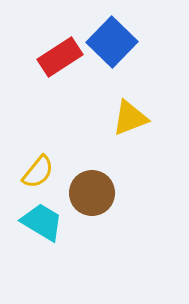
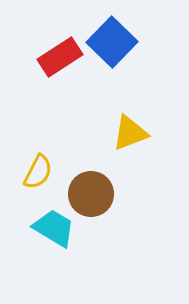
yellow triangle: moved 15 px down
yellow semicircle: rotated 12 degrees counterclockwise
brown circle: moved 1 px left, 1 px down
cyan trapezoid: moved 12 px right, 6 px down
